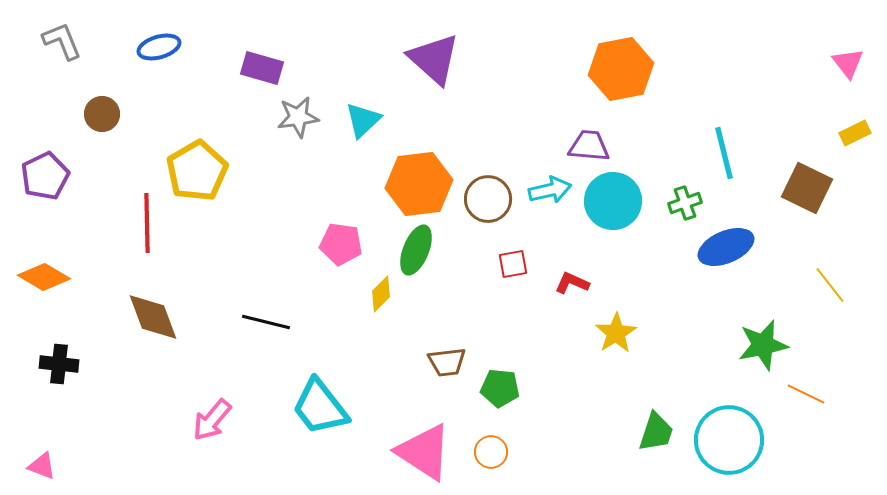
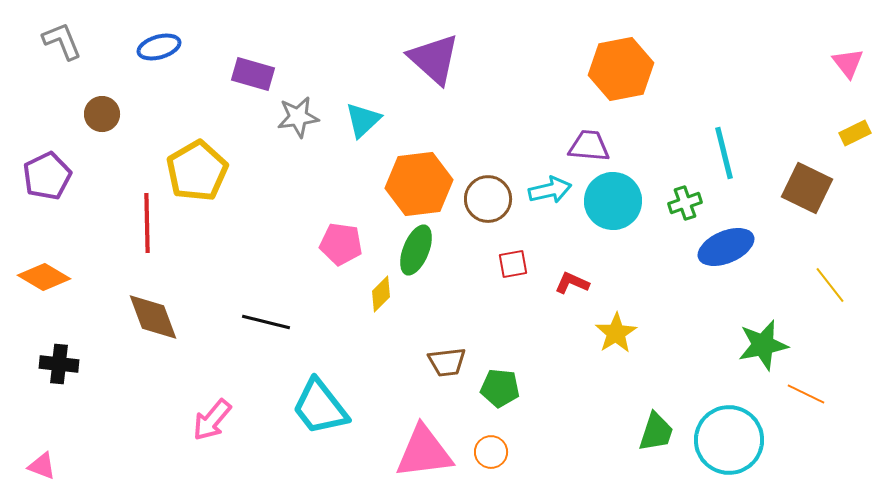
purple rectangle at (262, 68): moved 9 px left, 6 px down
purple pentagon at (45, 176): moved 2 px right
pink triangle at (424, 452): rotated 40 degrees counterclockwise
